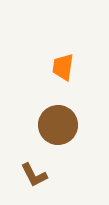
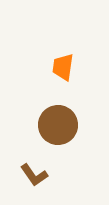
brown L-shape: rotated 8 degrees counterclockwise
